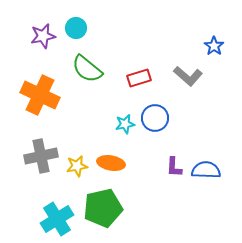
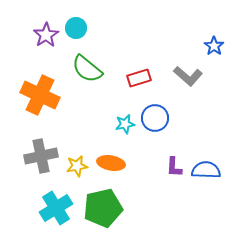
purple star: moved 3 px right, 1 px up; rotated 20 degrees counterclockwise
cyan cross: moved 1 px left, 11 px up
